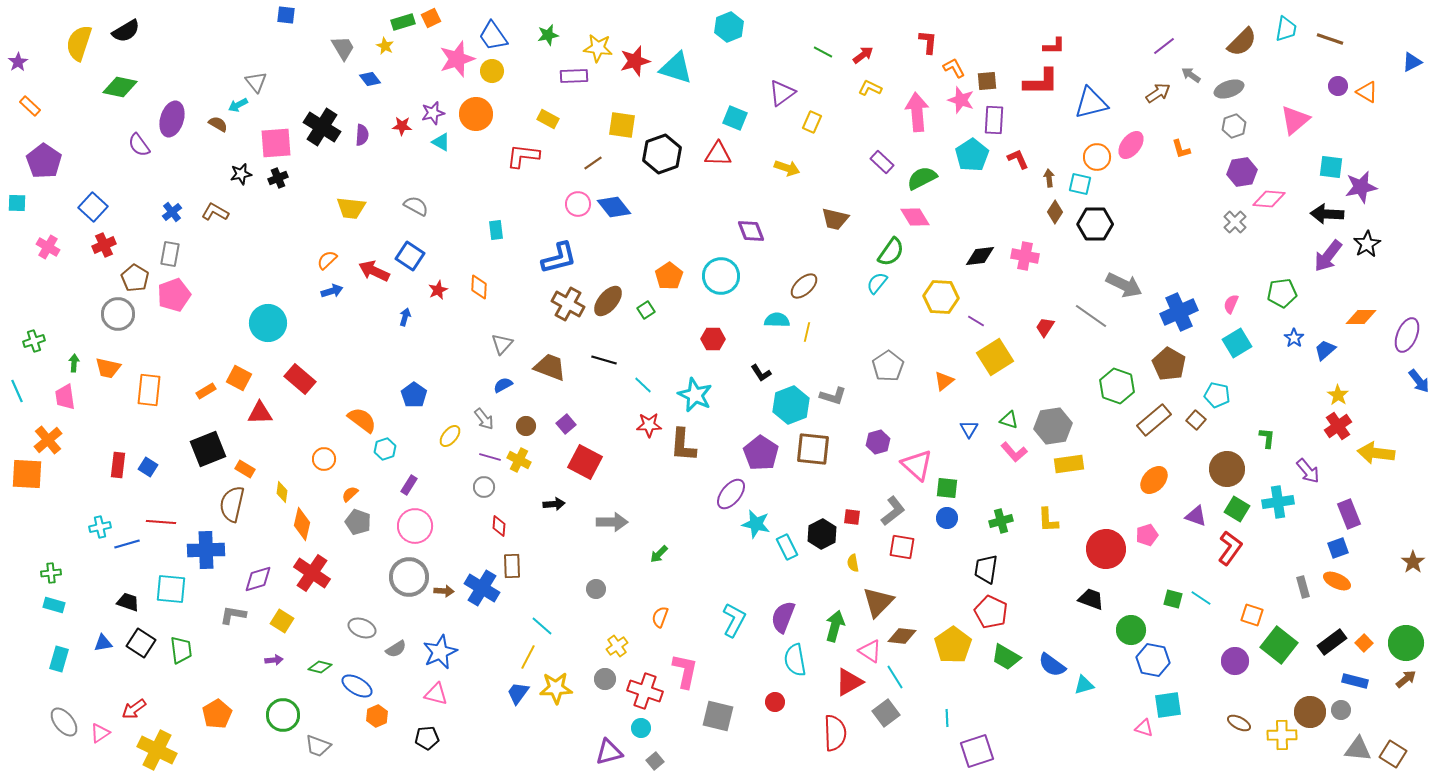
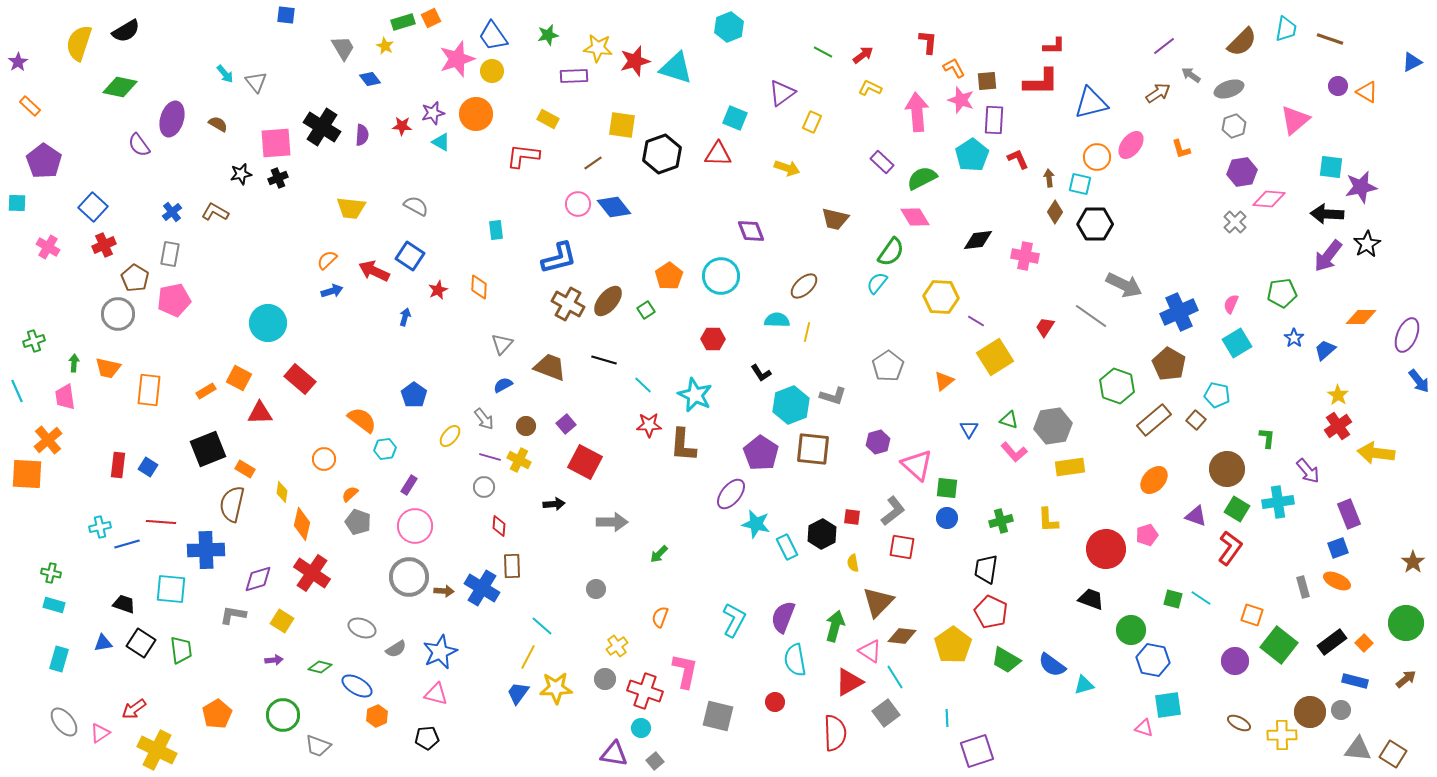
cyan arrow at (238, 105): moved 13 px left, 31 px up; rotated 102 degrees counterclockwise
black diamond at (980, 256): moved 2 px left, 16 px up
pink pentagon at (174, 295): moved 5 px down; rotated 8 degrees clockwise
cyan hexagon at (385, 449): rotated 10 degrees clockwise
yellow rectangle at (1069, 464): moved 1 px right, 3 px down
green cross at (51, 573): rotated 18 degrees clockwise
black trapezoid at (128, 602): moved 4 px left, 2 px down
green circle at (1406, 643): moved 20 px up
green trapezoid at (1006, 657): moved 3 px down
purple triangle at (609, 752): moved 5 px right, 2 px down; rotated 24 degrees clockwise
